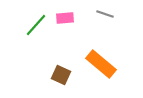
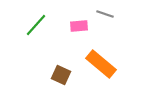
pink rectangle: moved 14 px right, 8 px down
